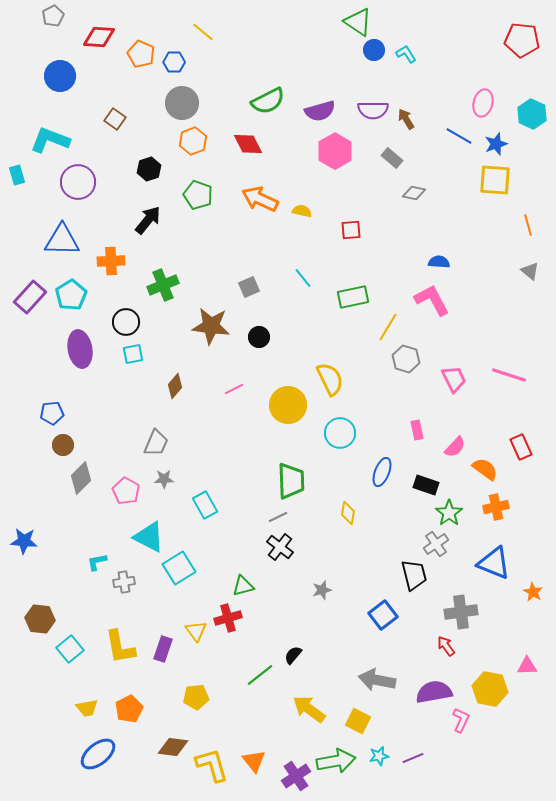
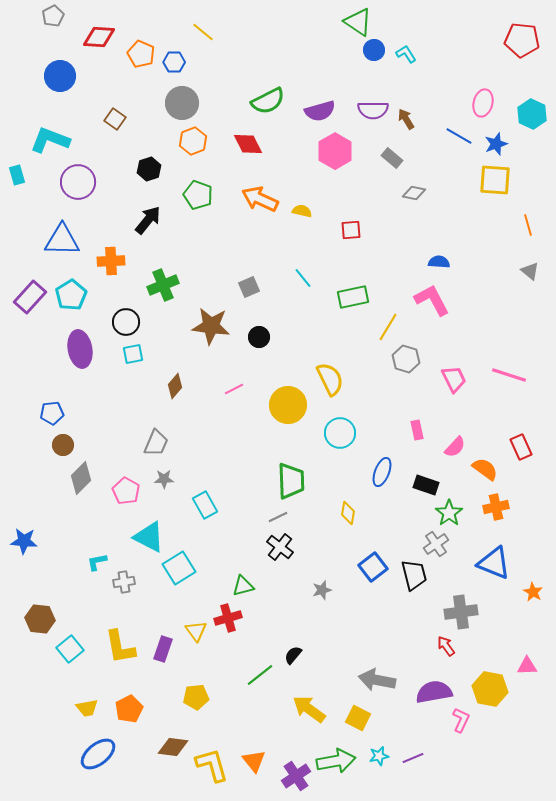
blue square at (383, 615): moved 10 px left, 48 px up
yellow square at (358, 721): moved 3 px up
